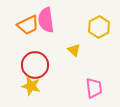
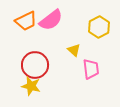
pink semicircle: moved 5 px right; rotated 120 degrees counterclockwise
orange trapezoid: moved 2 px left, 4 px up
pink trapezoid: moved 3 px left, 19 px up
